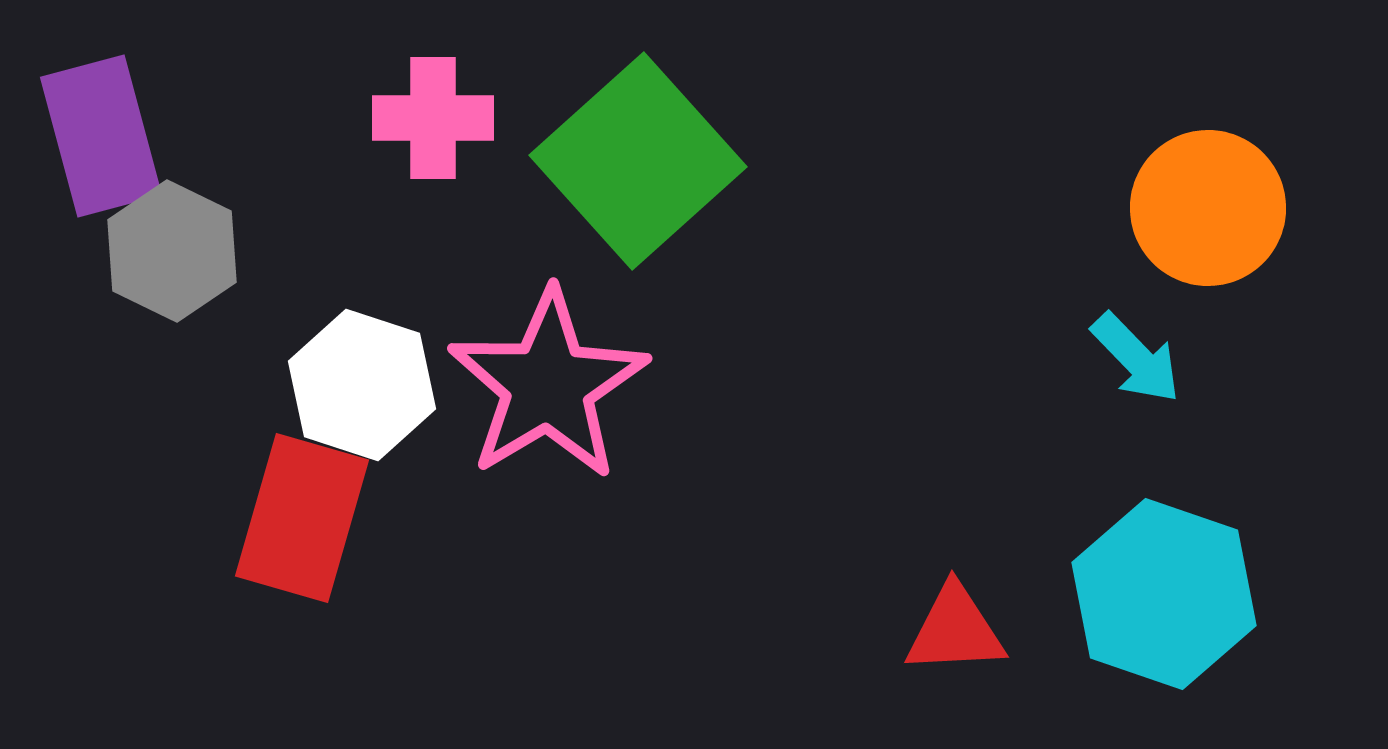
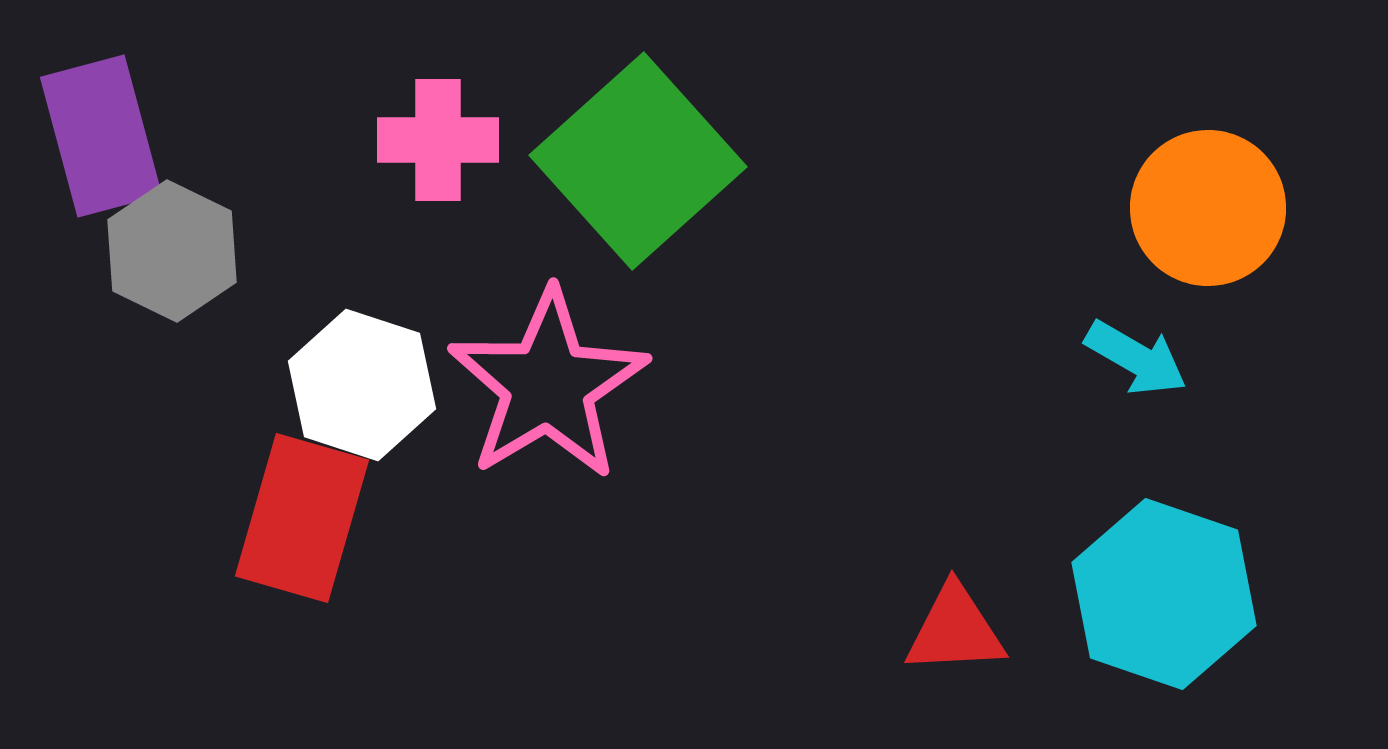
pink cross: moved 5 px right, 22 px down
cyan arrow: rotated 16 degrees counterclockwise
